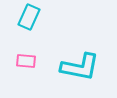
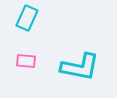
cyan rectangle: moved 2 px left, 1 px down
